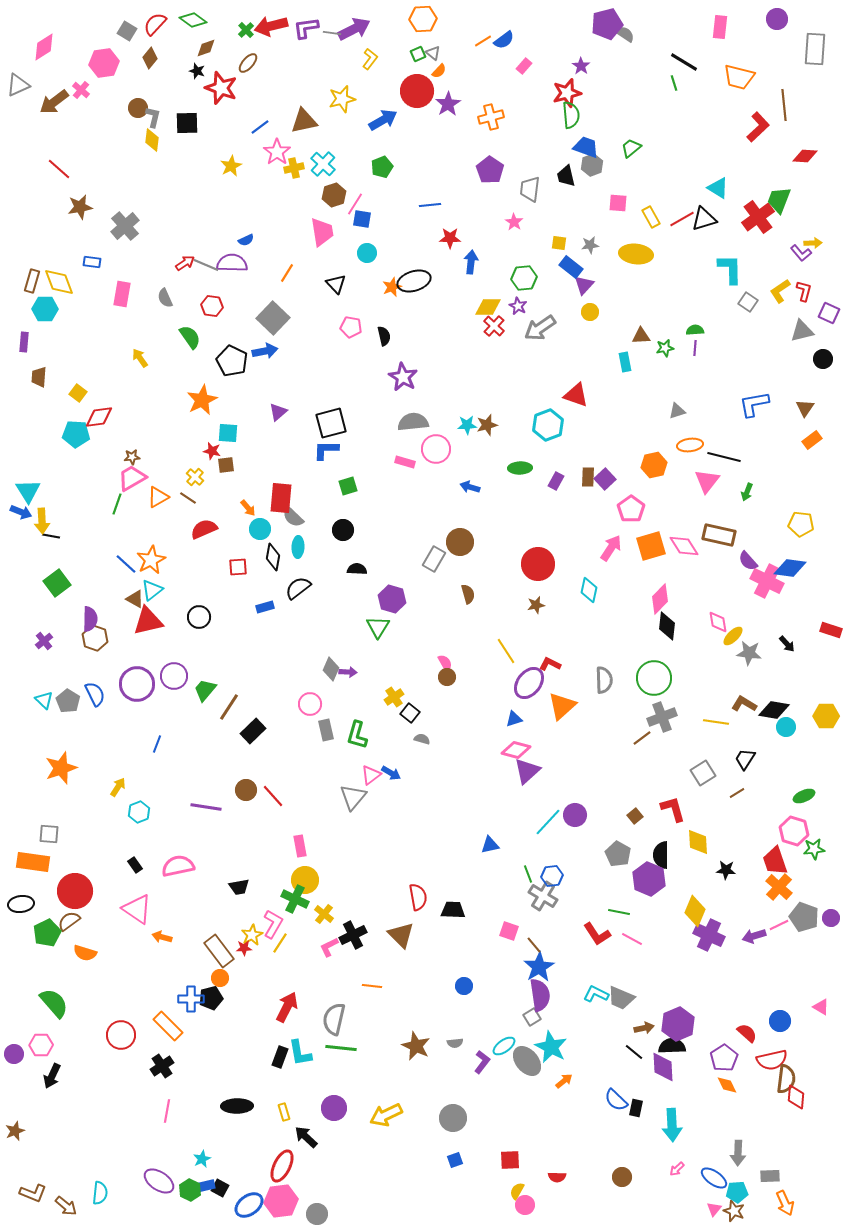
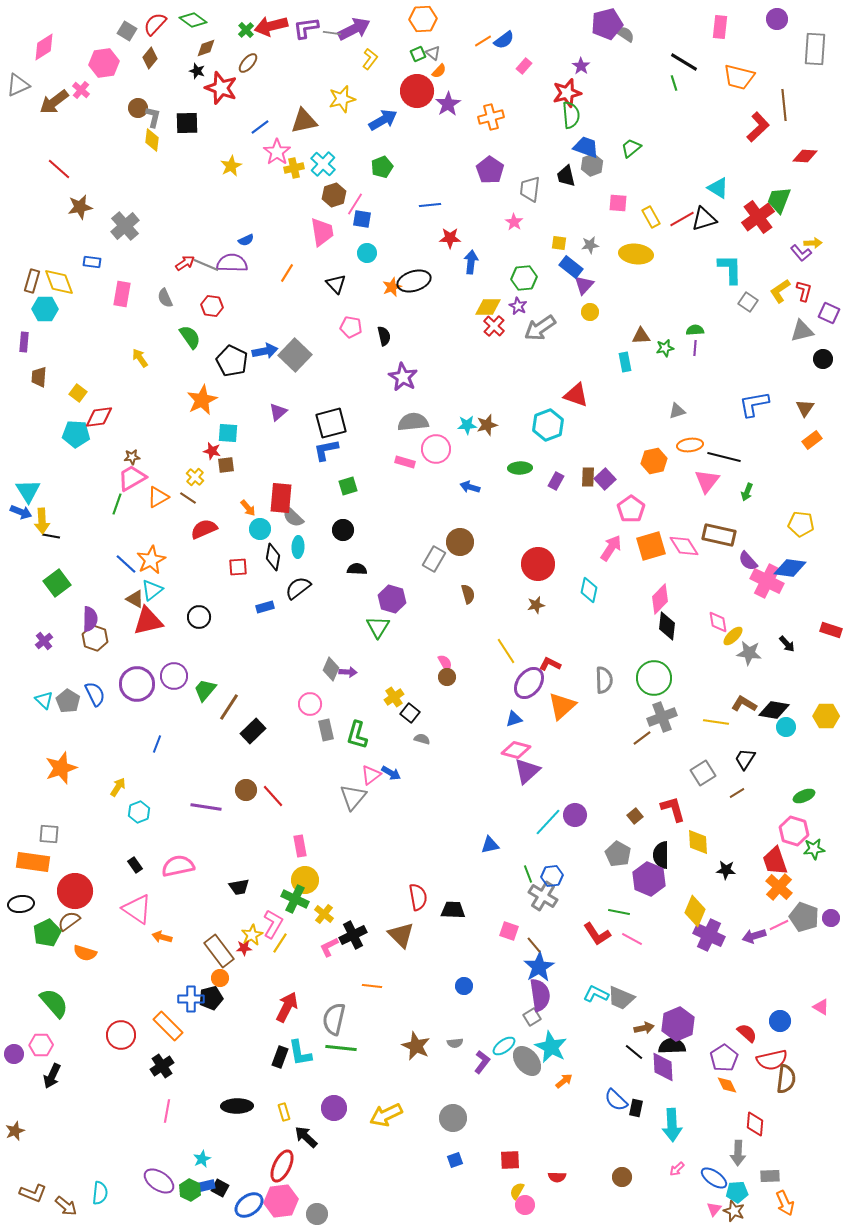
gray square at (273, 318): moved 22 px right, 37 px down
blue L-shape at (326, 450): rotated 12 degrees counterclockwise
orange hexagon at (654, 465): moved 4 px up
red diamond at (796, 1097): moved 41 px left, 27 px down
